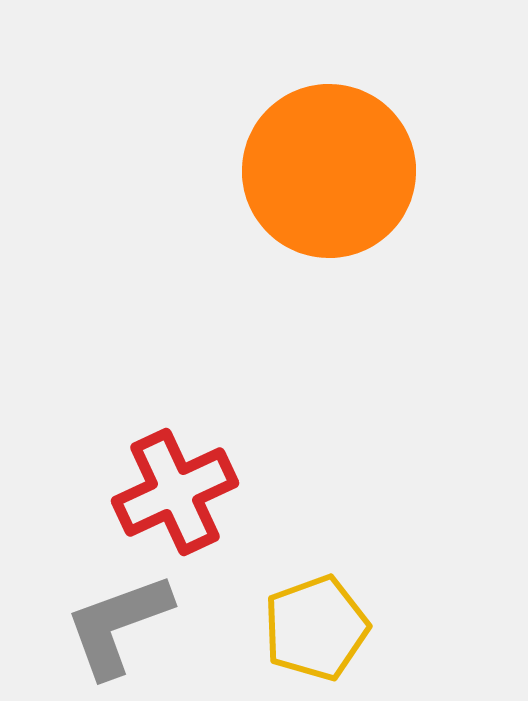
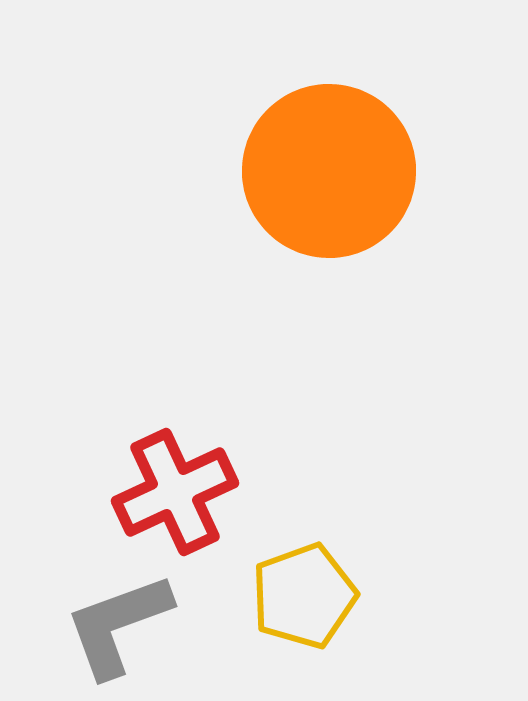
yellow pentagon: moved 12 px left, 32 px up
